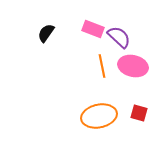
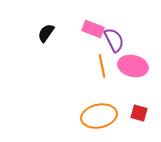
purple semicircle: moved 5 px left, 3 px down; rotated 20 degrees clockwise
